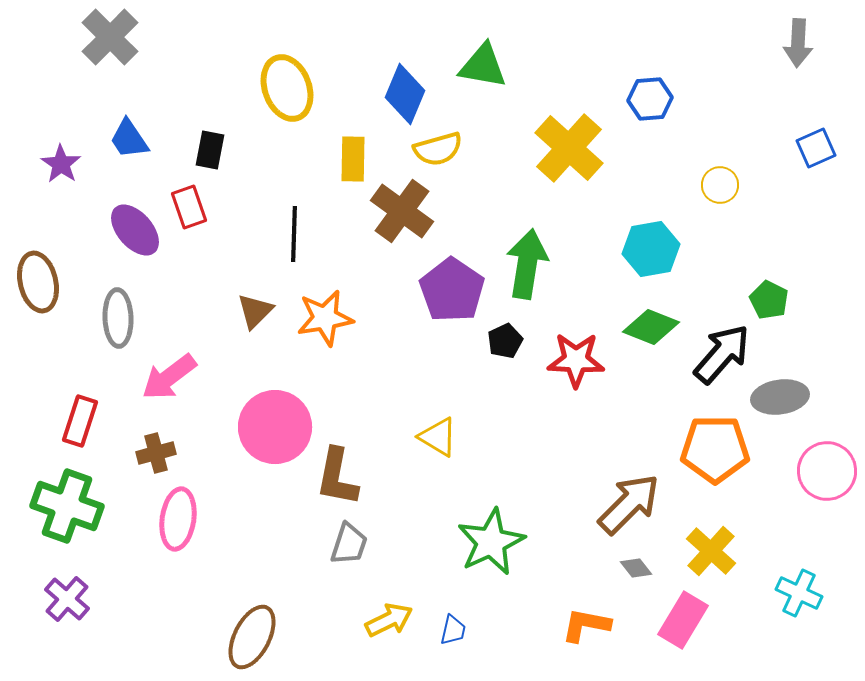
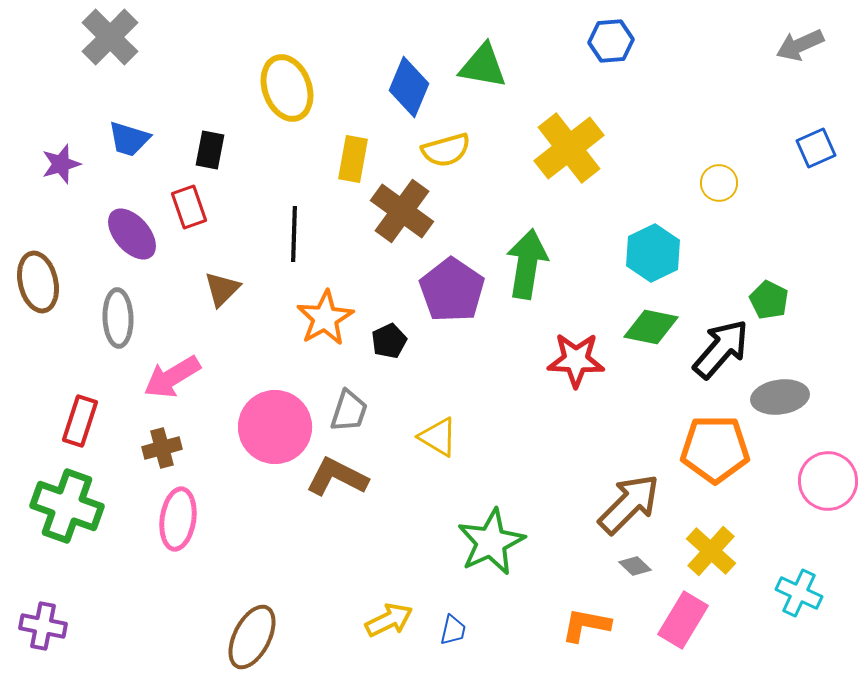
gray arrow at (798, 43): moved 2 px right, 2 px down; rotated 63 degrees clockwise
blue diamond at (405, 94): moved 4 px right, 7 px up
blue hexagon at (650, 99): moved 39 px left, 58 px up
blue trapezoid at (129, 139): rotated 39 degrees counterclockwise
yellow cross at (569, 148): rotated 10 degrees clockwise
yellow semicircle at (438, 149): moved 8 px right, 1 px down
yellow rectangle at (353, 159): rotated 9 degrees clockwise
purple star at (61, 164): rotated 21 degrees clockwise
yellow circle at (720, 185): moved 1 px left, 2 px up
purple ellipse at (135, 230): moved 3 px left, 4 px down
cyan hexagon at (651, 249): moved 2 px right, 4 px down; rotated 16 degrees counterclockwise
brown triangle at (255, 311): moved 33 px left, 22 px up
orange star at (325, 318): rotated 20 degrees counterclockwise
green diamond at (651, 327): rotated 10 degrees counterclockwise
black pentagon at (505, 341): moved 116 px left
black arrow at (722, 354): moved 1 px left, 5 px up
pink arrow at (169, 377): moved 3 px right; rotated 6 degrees clockwise
brown cross at (156, 453): moved 6 px right, 5 px up
pink circle at (827, 471): moved 1 px right, 10 px down
brown L-shape at (337, 477): rotated 106 degrees clockwise
gray trapezoid at (349, 544): moved 133 px up
gray diamond at (636, 568): moved 1 px left, 2 px up; rotated 8 degrees counterclockwise
purple cross at (67, 599): moved 24 px left, 27 px down; rotated 30 degrees counterclockwise
